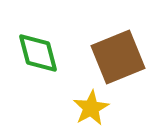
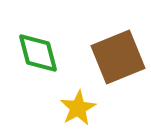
yellow star: moved 13 px left
